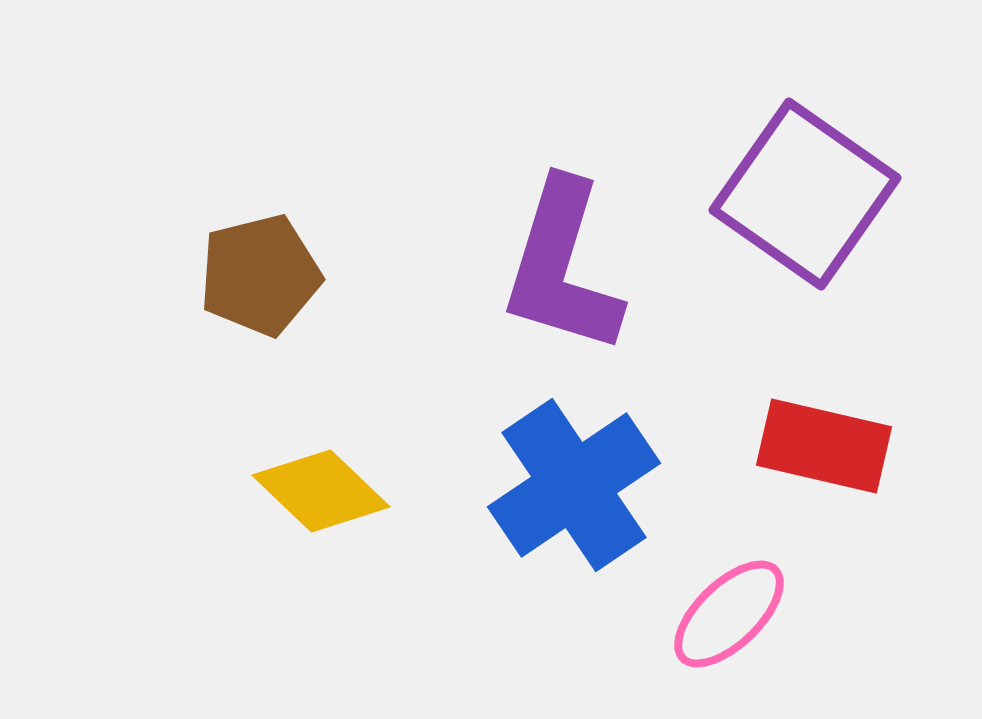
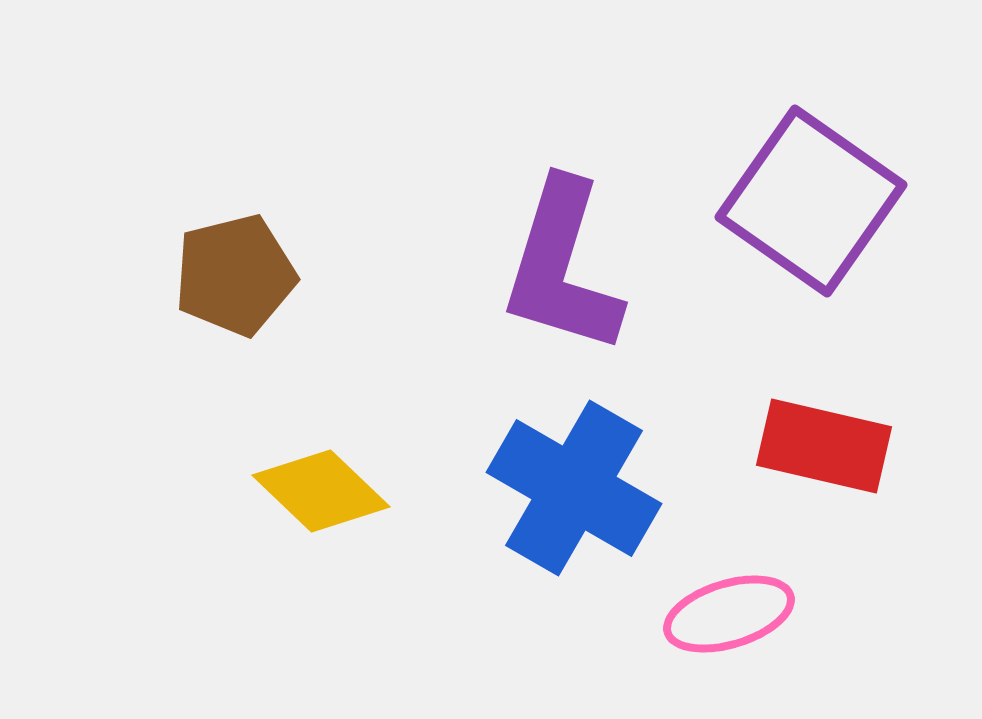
purple square: moved 6 px right, 7 px down
brown pentagon: moved 25 px left
blue cross: moved 3 px down; rotated 26 degrees counterclockwise
pink ellipse: rotated 27 degrees clockwise
